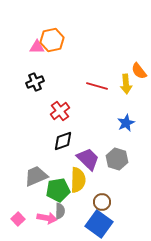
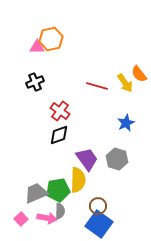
orange hexagon: moved 1 px left, 1 px up
orange semicircle: moved 3 px down
yellow arrow: moved 1 px left, 1 px up; rotated 30 degrees counterclockwise
red cross: rotated 18 degrees counterclockwise
black diamond: moved 4 px left, 6 px up
purple trapezoid: moved 1 px left; rotated 10 degrees clockwise
gray trapezoid: moved 17 px down
brown circle: moved 4 px left, 4 px down
pink square: moved 3 px right
